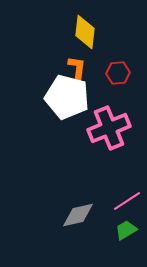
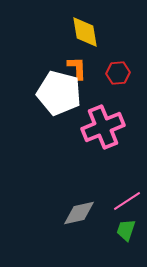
yellow diamond: rotated 16 degrees counterclockwise
orange L-shape: rotated 10 degrees counterclockwise
white pentagon: moved 8 px left, 4 px up
pink cross: moved 6 px left, 1 px up
gray diamond: moved 1 px right, 2 px up
green trapezoid: rotated 40 degrees counterclockwise
